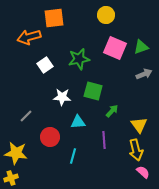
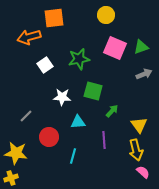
red circle: moved 1 px left
